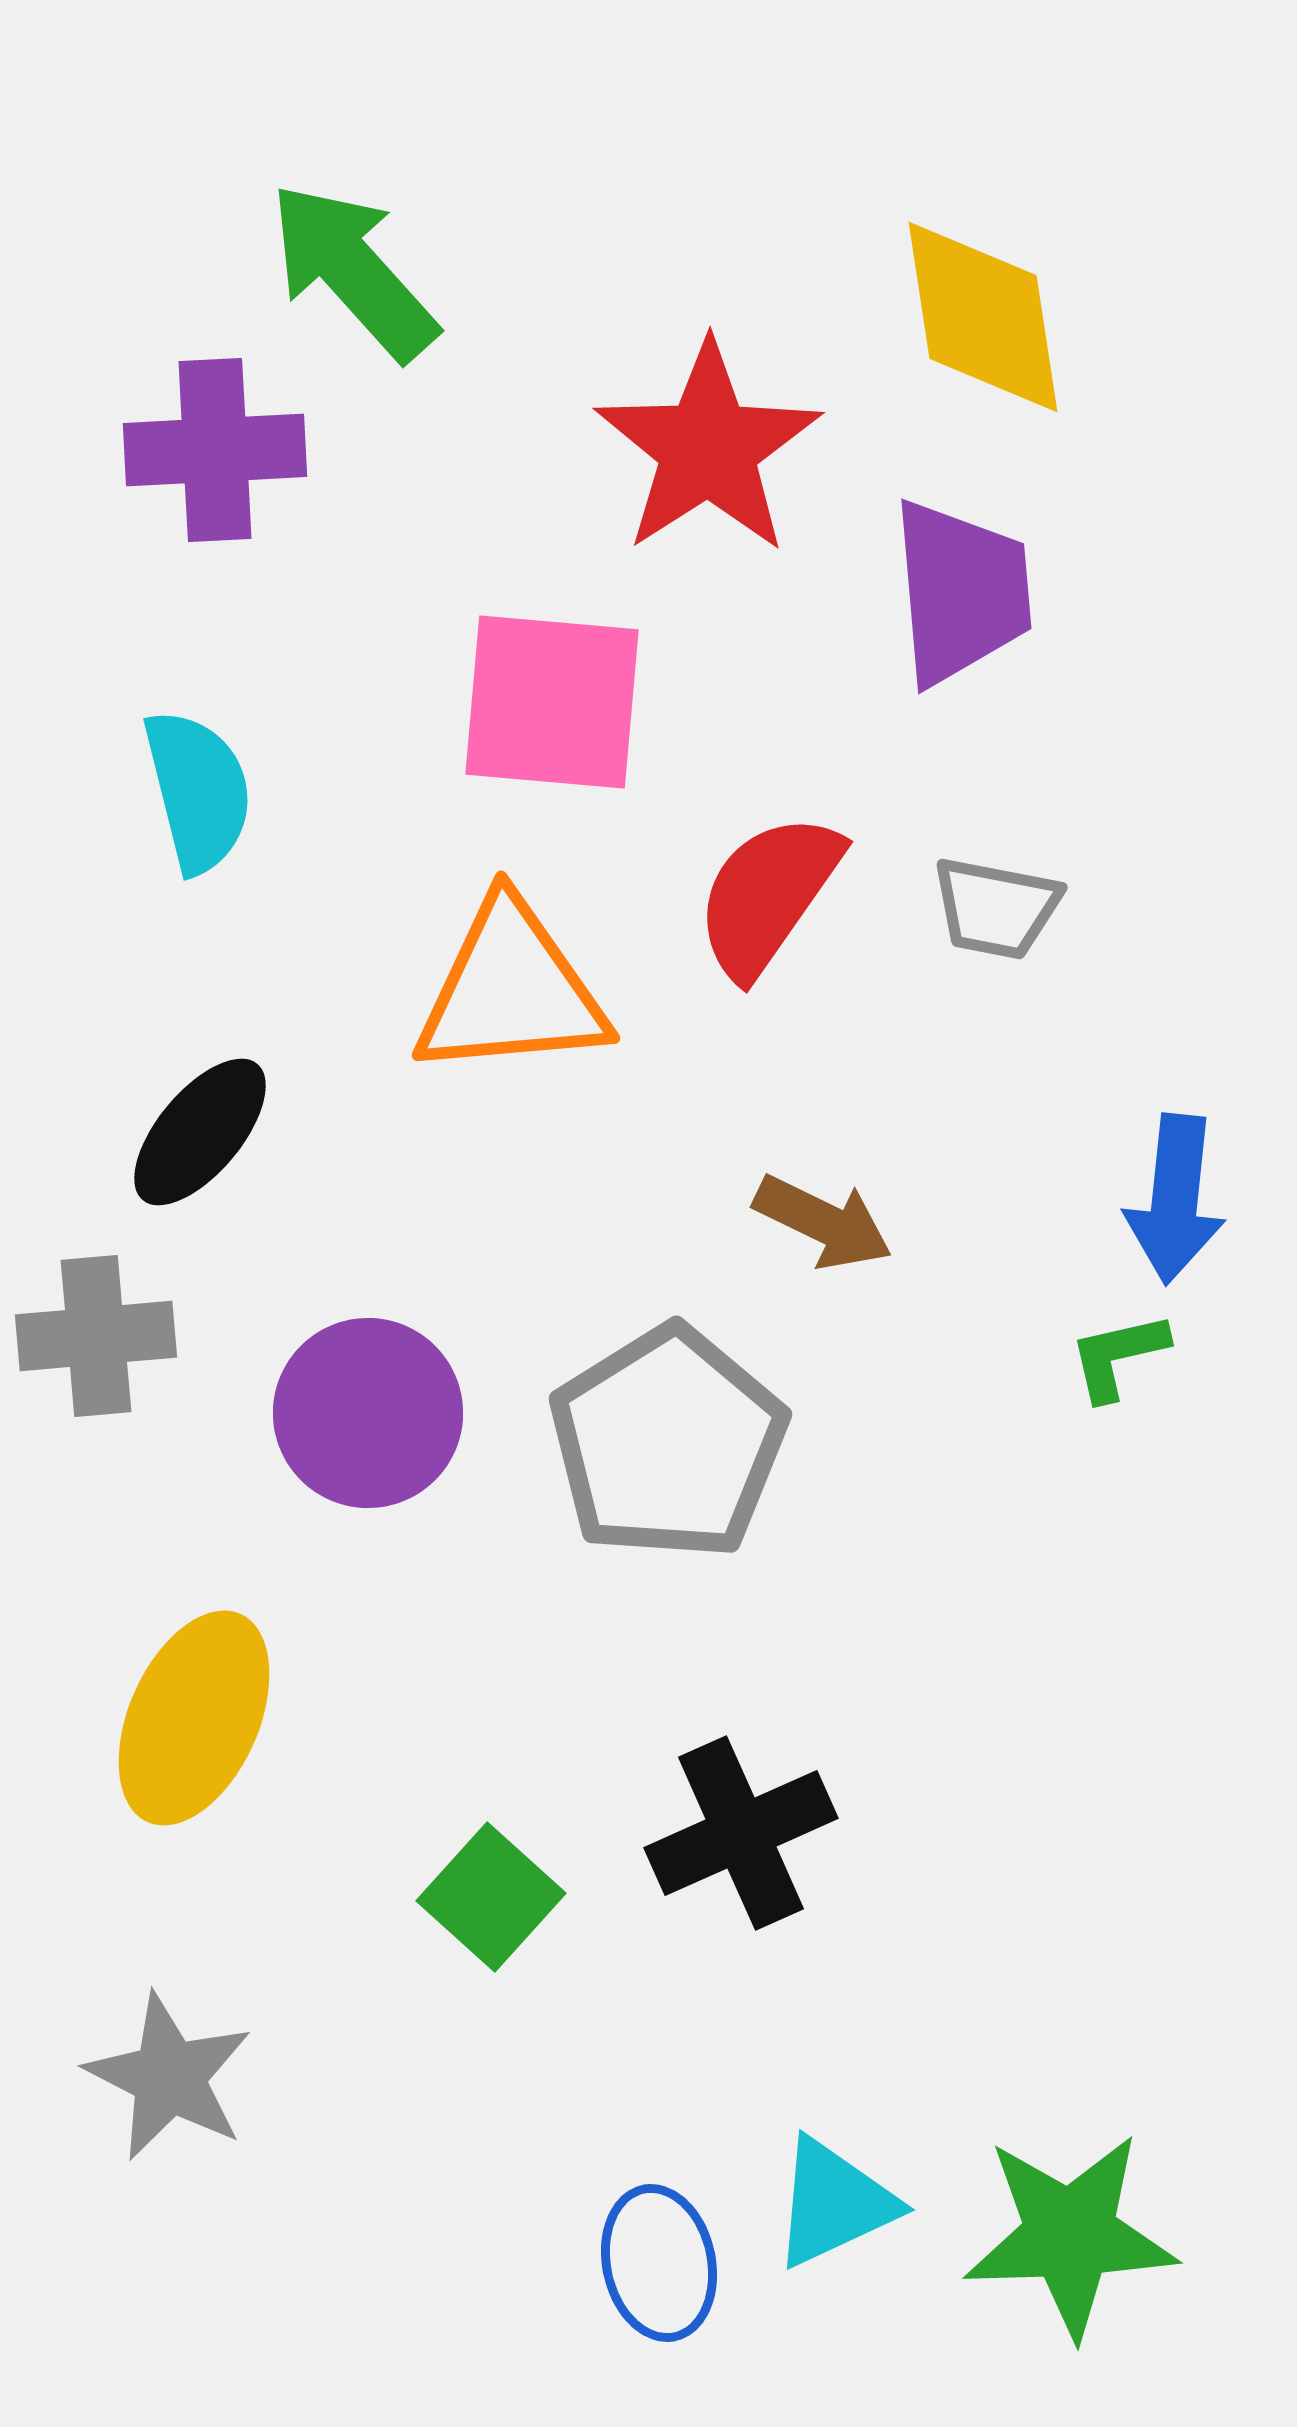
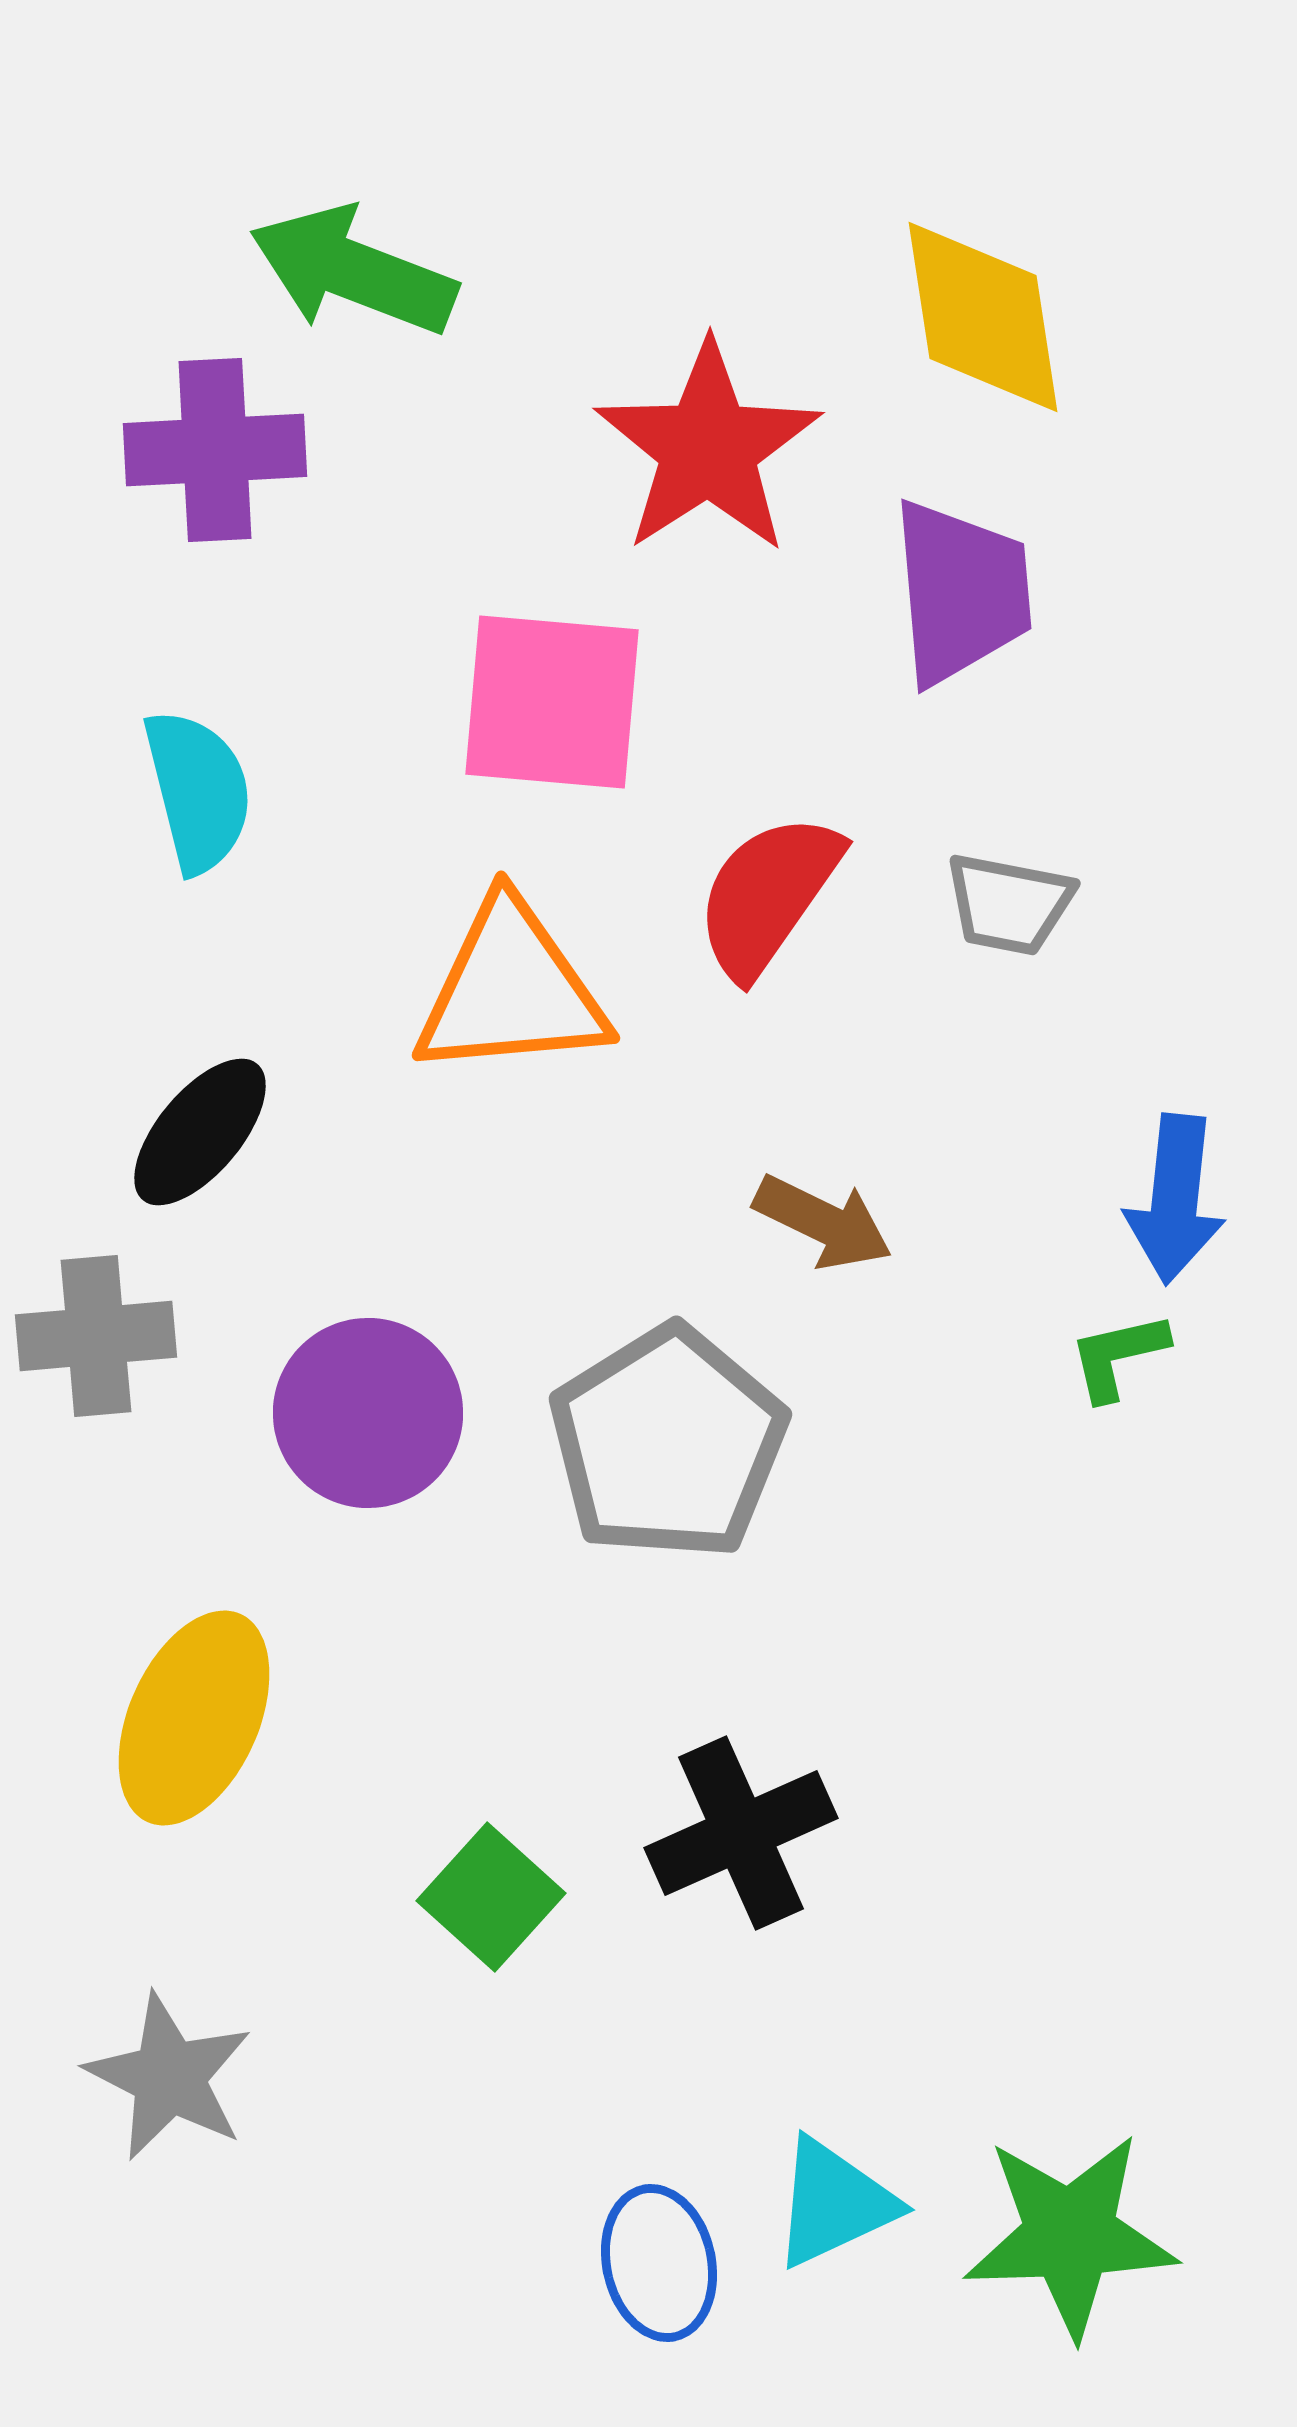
green arrow: rotated 27 degrees counterclockwise
gray trapezoid: moved 13 px right, 4 px up
